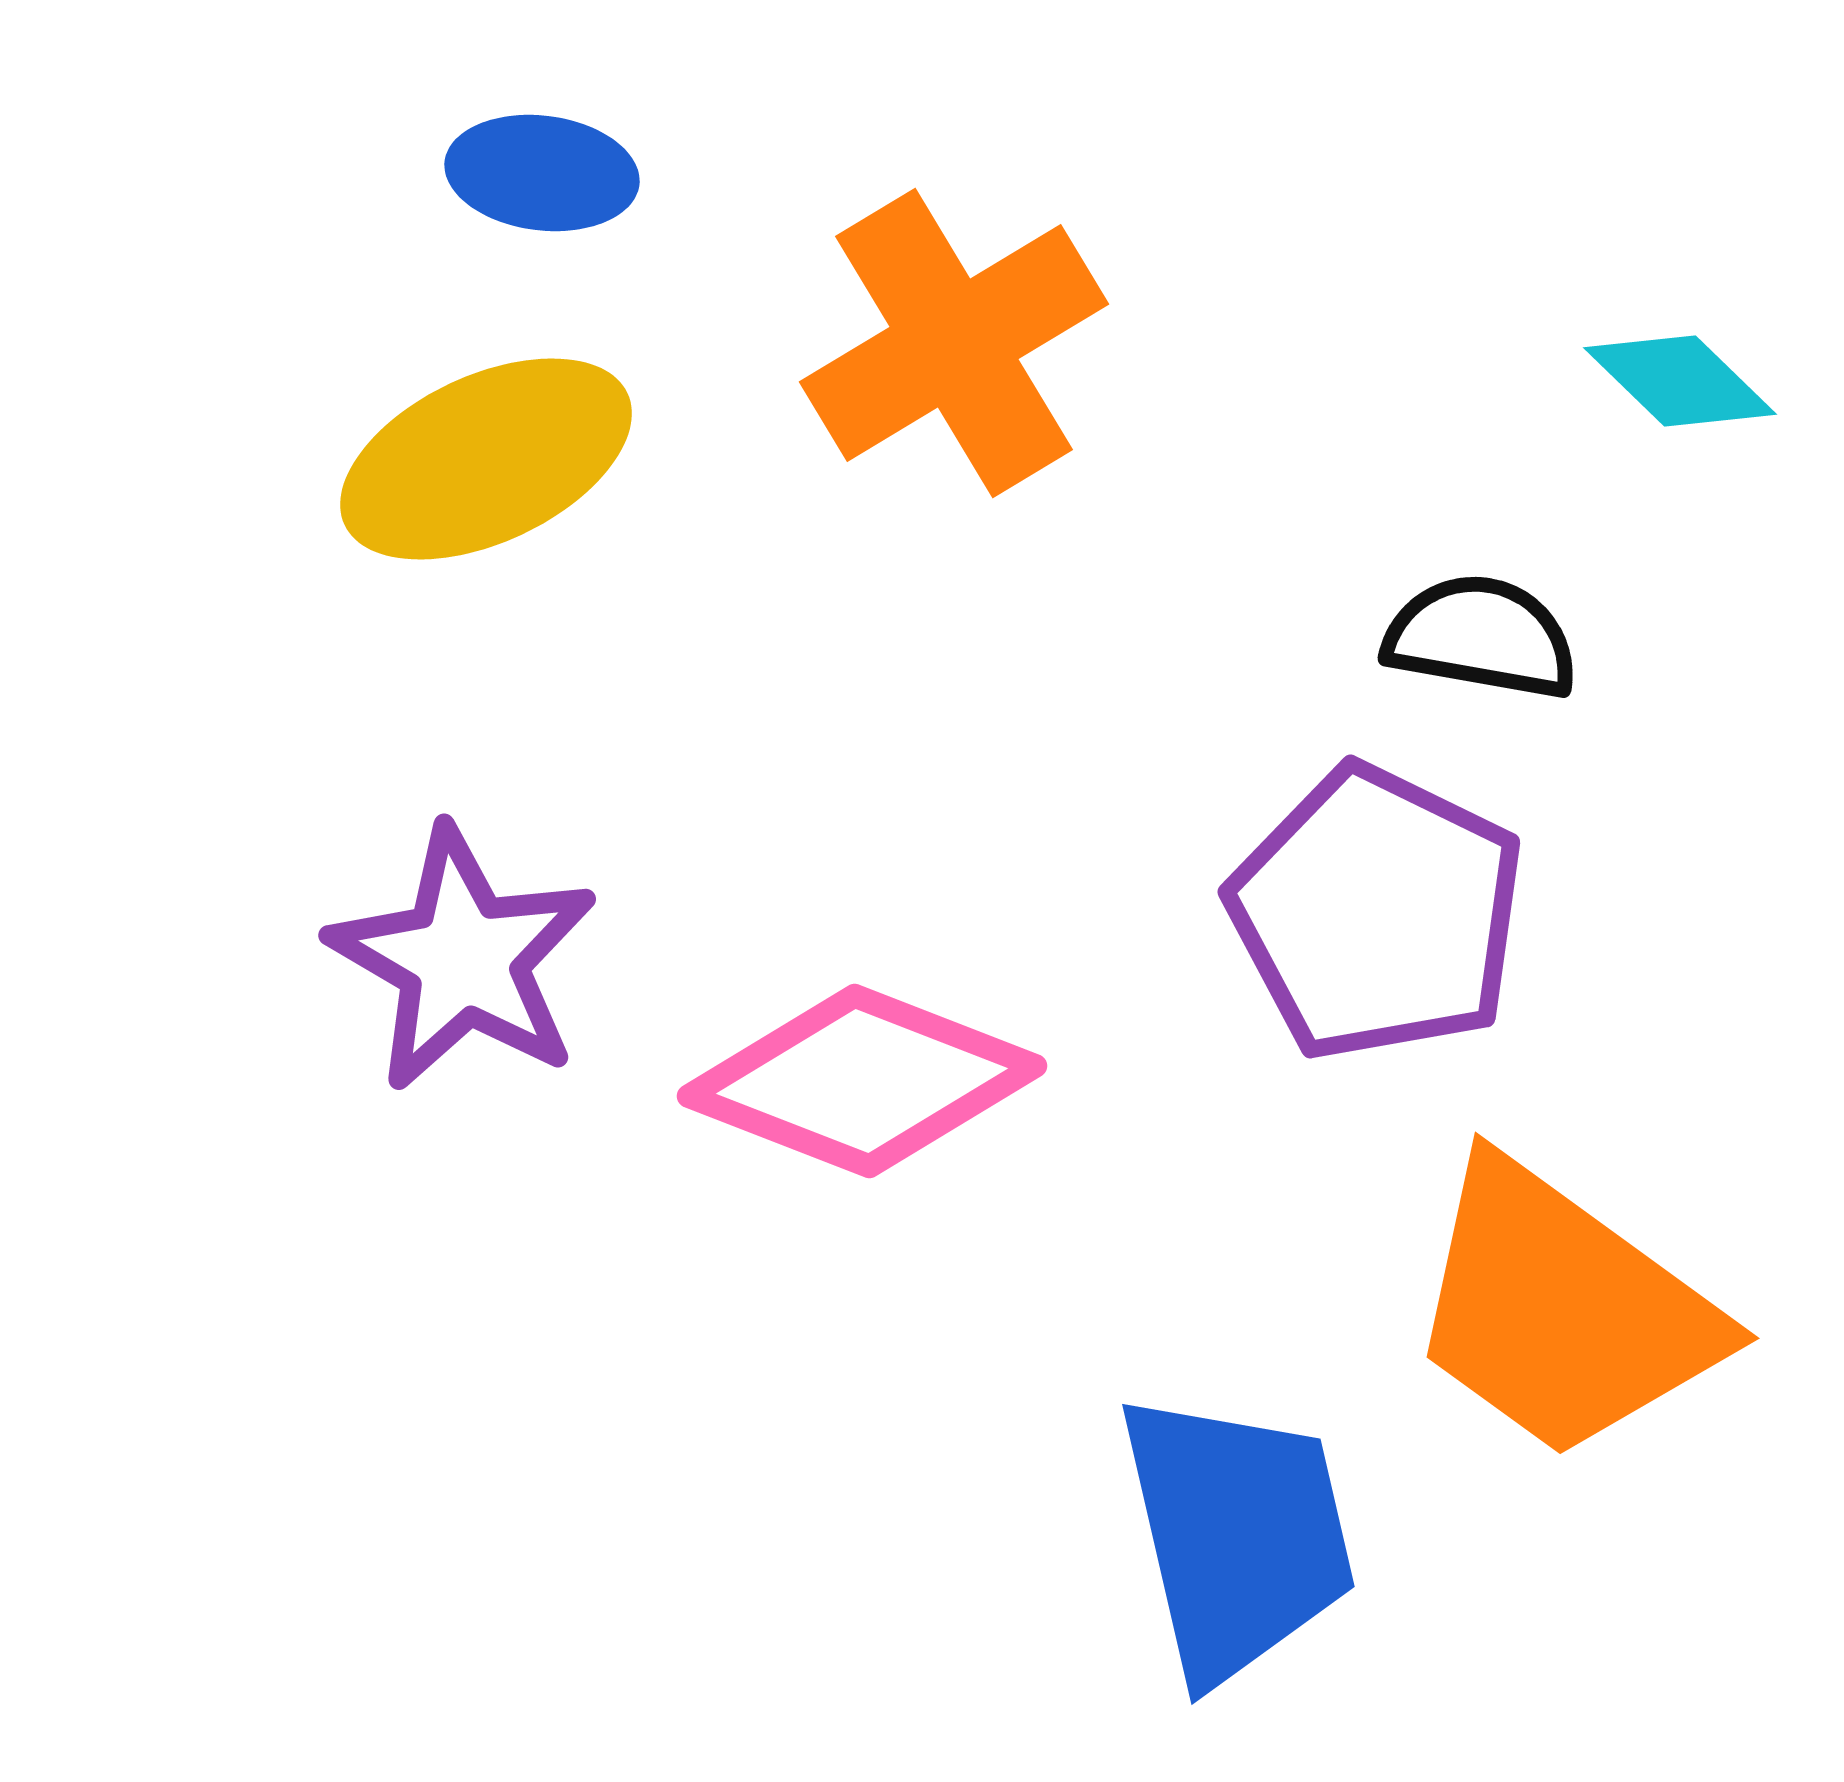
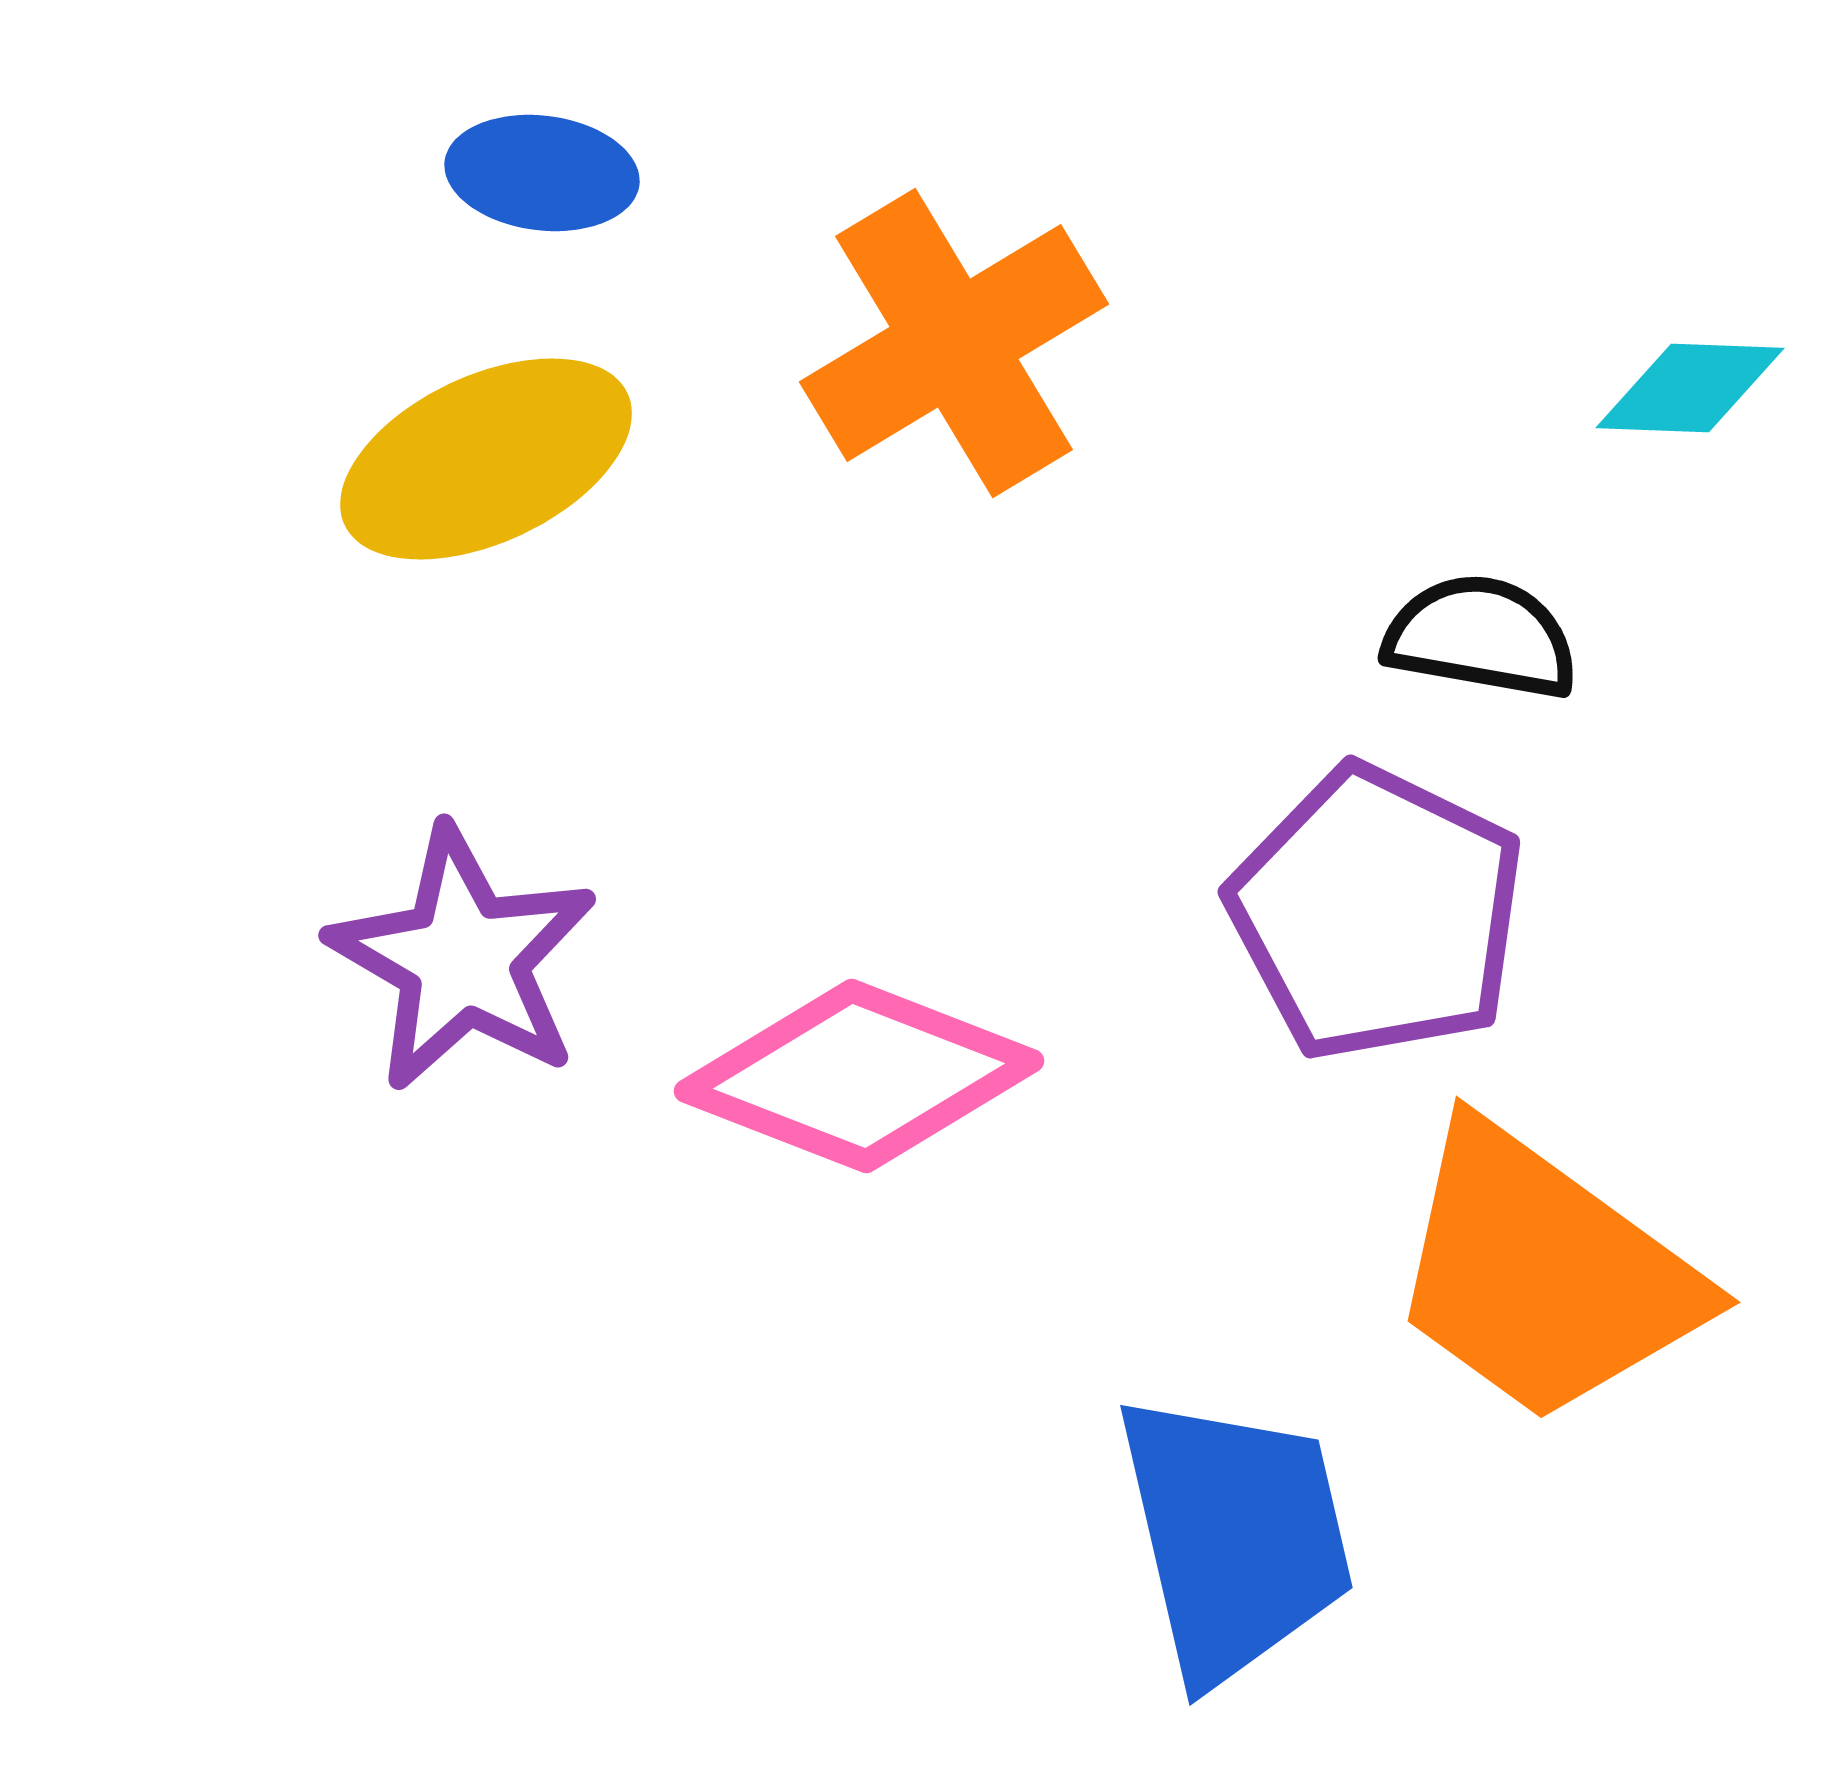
cyan diamond: moved 10 px right, 7 px down; rotated 42 degrees counterclockwise
pink diamond: moved 3 px left, 5 px up
orange trapezoid: moved 19 px left, 36 px up
blue trapezoid: moved 2 px left, 1 px down
